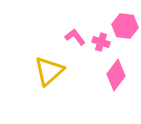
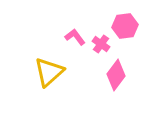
pink hexagon: rotated 15 degrees counterclockwise
pink cross: moved 2 px down; rotated 18 degrees clockwise
yellow triangle: moved 1 px down
